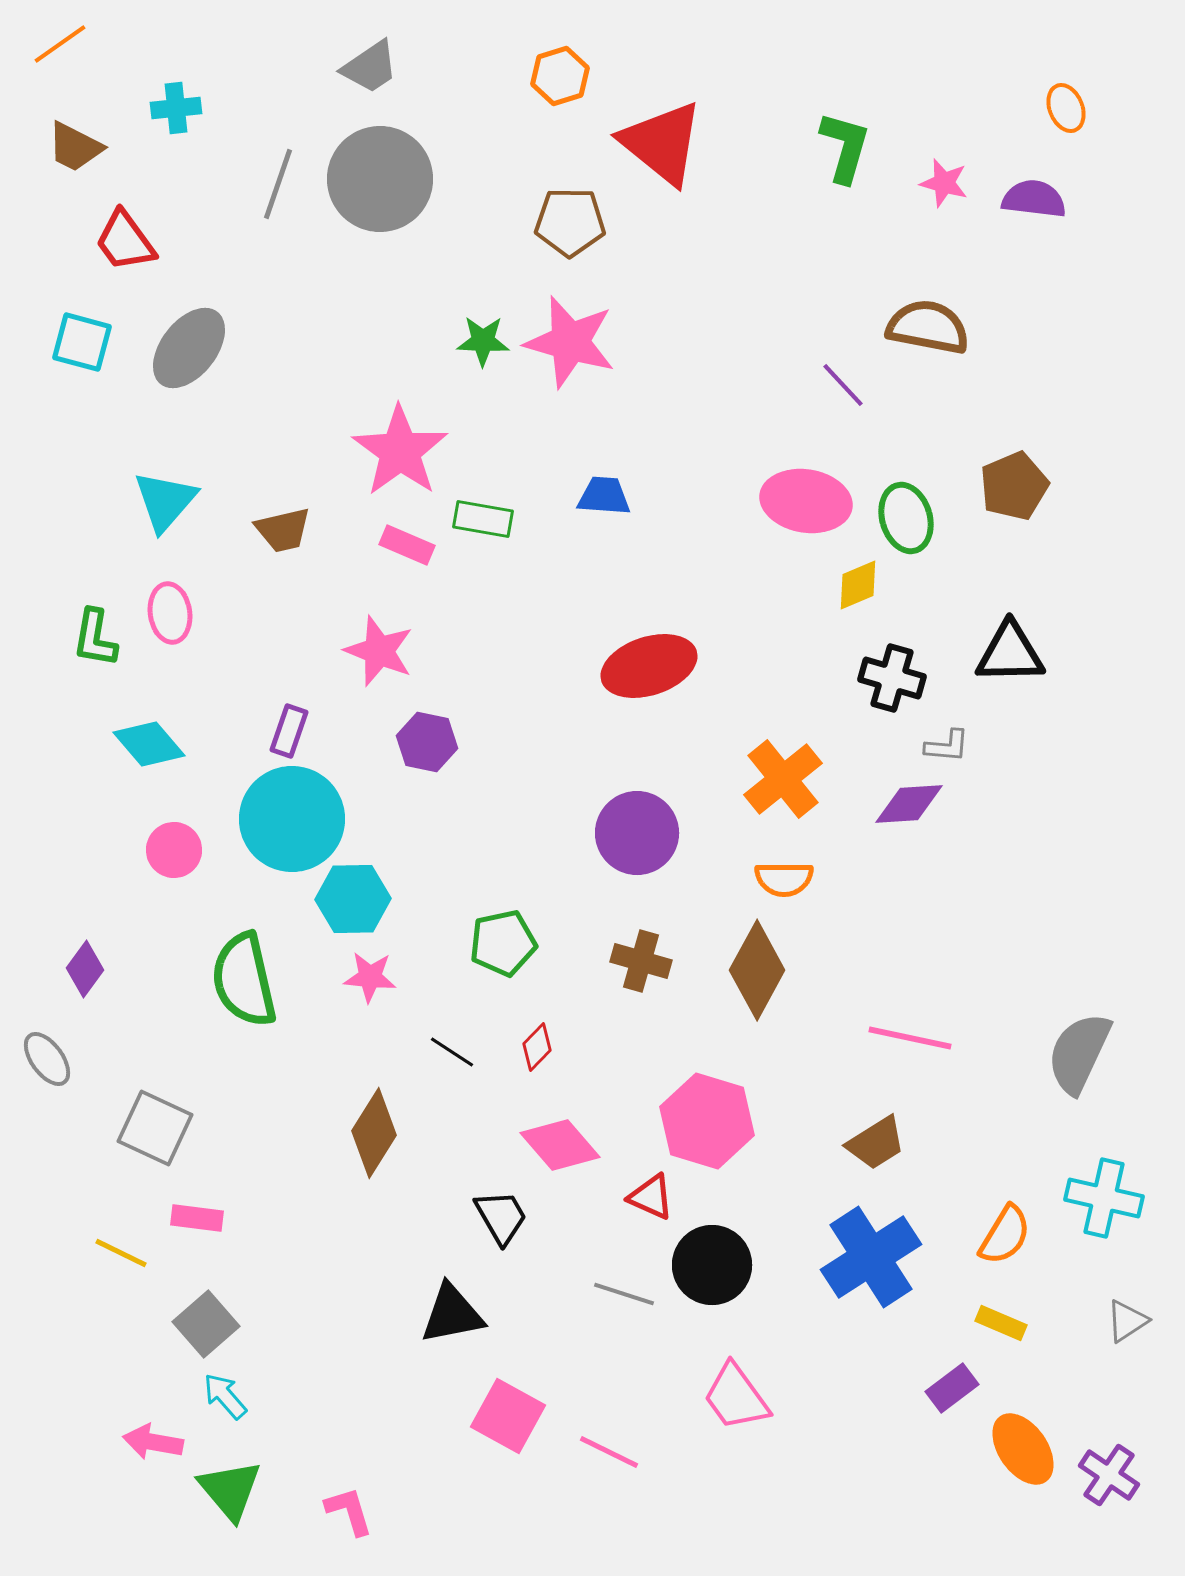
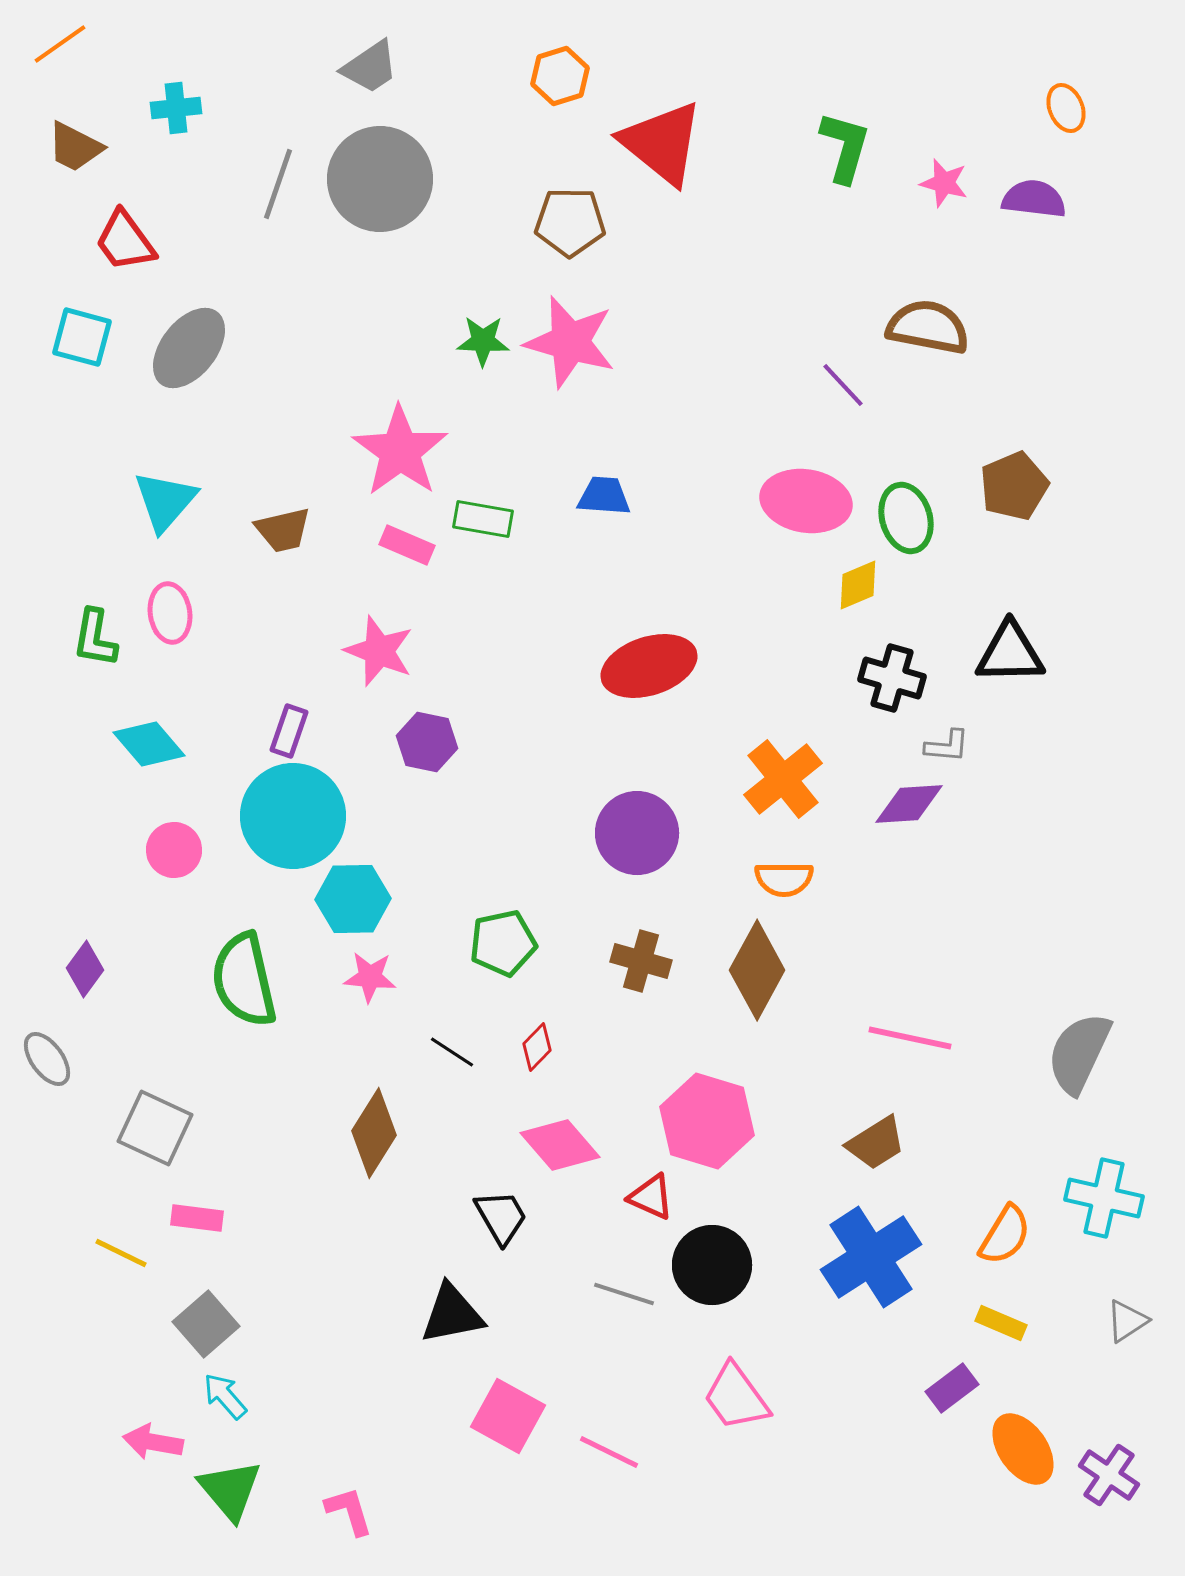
cyan square at (82, 342): moved 5 px up
cyan circle at (292, 819): moved 1 px right, 3 px up
